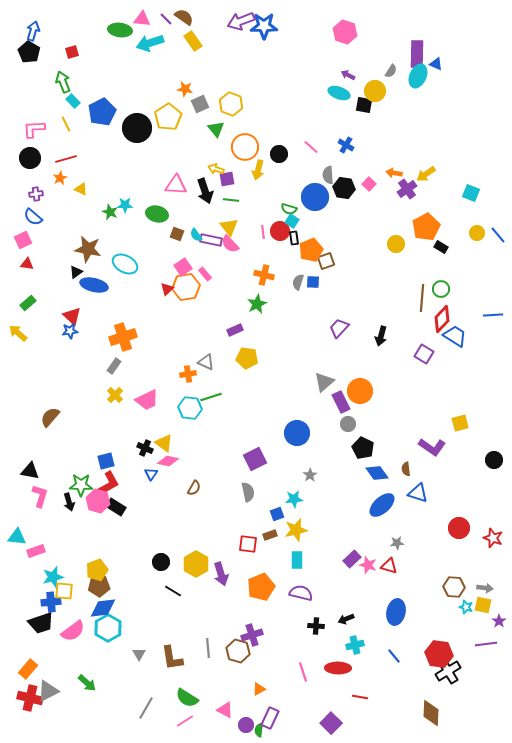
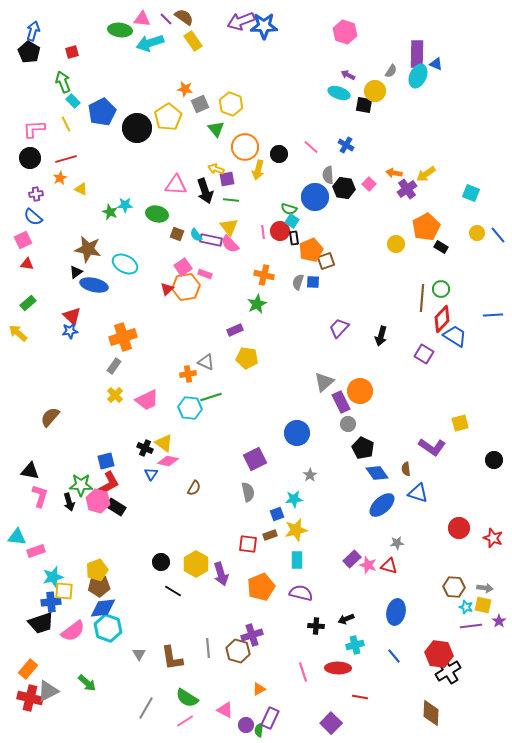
pink rectangle at (205, 274): rotated 32 degrees counterclockwise
cyan hexagon at (108, 628): rotated 12 degrees counterclockwise
purple line at (486, 644): moved 15 px left, 18 px up
